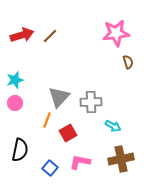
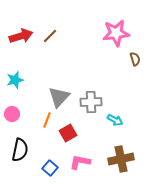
red arrow: moved 1 px left, 1 px down
brown semicircle: moved 7 px right, 3 px up
pink circle: moved 3 px left, 11 px down
cyan arrow: moved 2 px right, 6 px up
